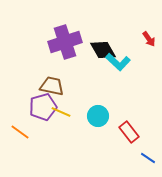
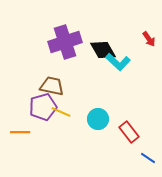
cyan circle: moved 3 px down
orange line: rotated 36 degrees counterclockwise
